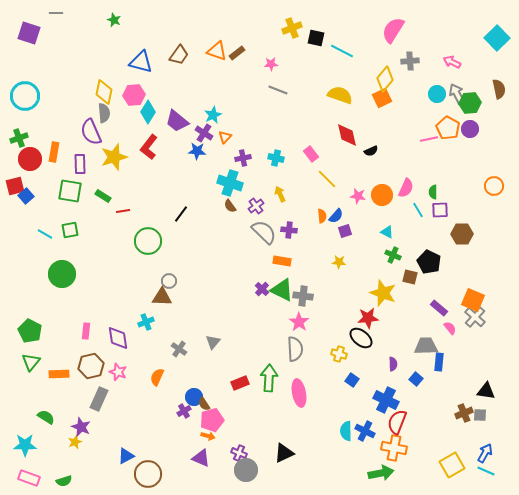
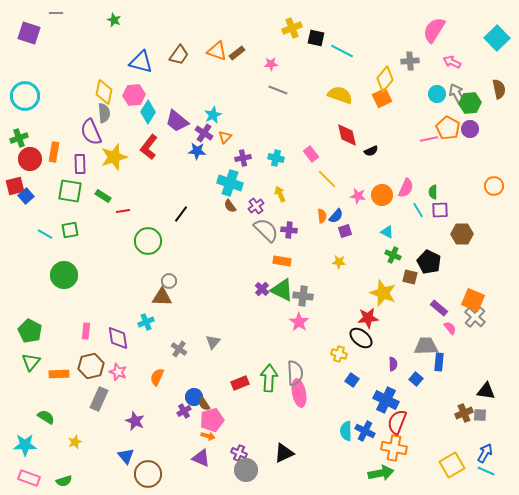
pink semicircle at (393, 30): moved 41 px right
gray semicircle at (264, 232): moved 2 px right, 2 px up
green circle at (62, 274): moved 2 px right, 1 px down
gray semicircle at (295, 349): moved 24 px down
purple star at (81, 427): moved 54 px right, 6 px up
blue triangle at (126, 456): rotated 42 degrees counterclockwise
